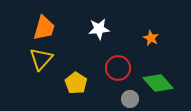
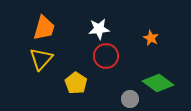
red circle: moved 12 px left, 12 px up
green diamond: rotated 12 degrees counterclockwise
